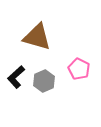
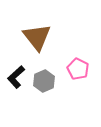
brown triangle: rotated 36 degrees clockwise
pink pentagon: moved 1 px left
